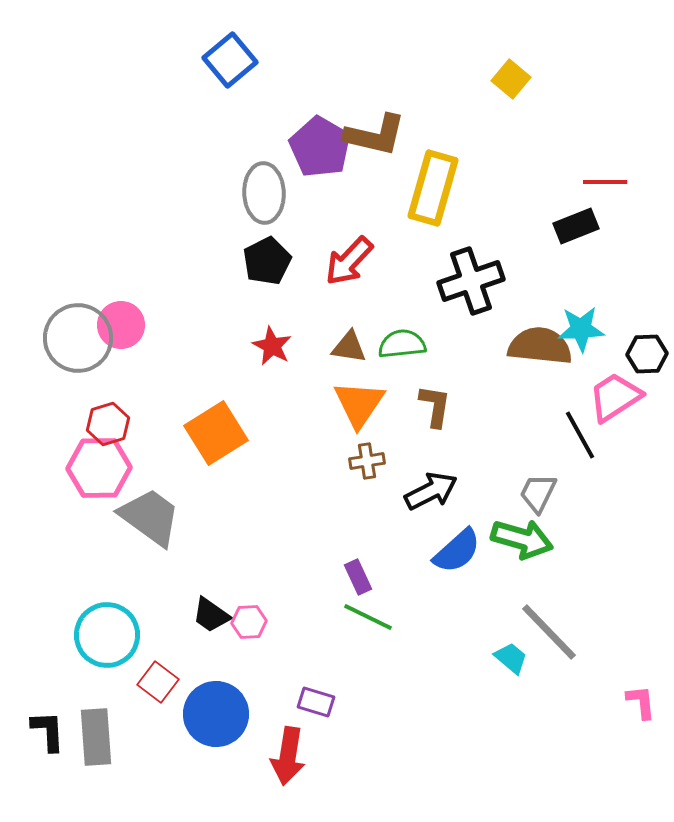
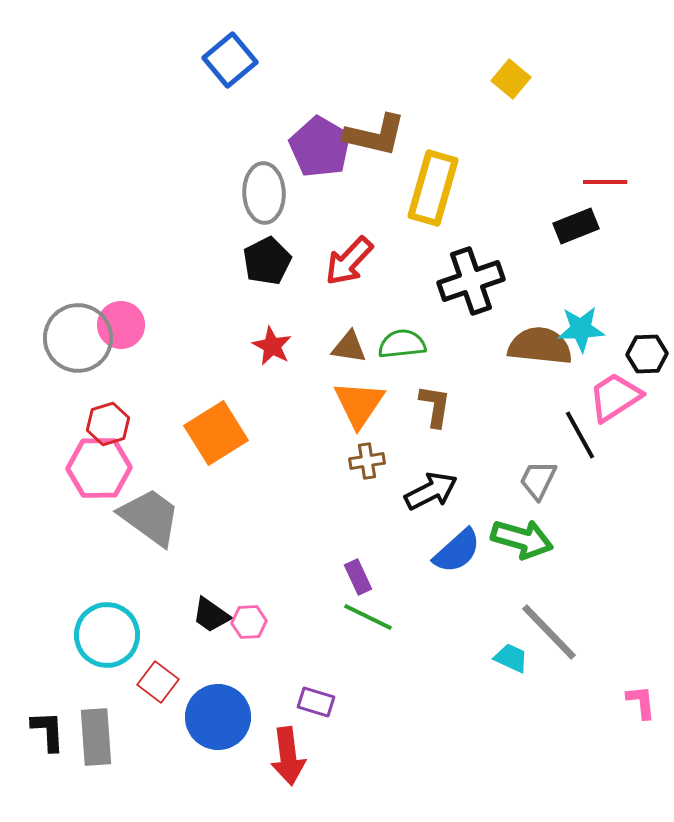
gray trapezoid at (538, 493): moved 13 px up
cyan trapezoid at (511, 658): rotated 15 degrees counterclockwise
blue circle at (216, 714): moved 2 px right, 3 px down
red arrow at (288, 756): rotated 16 degrees counterclockwise
